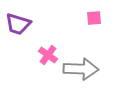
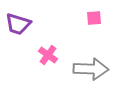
gray arrow: moved 10 px right
